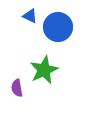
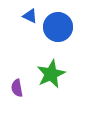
green star: moved 7 px right, 4 px down
